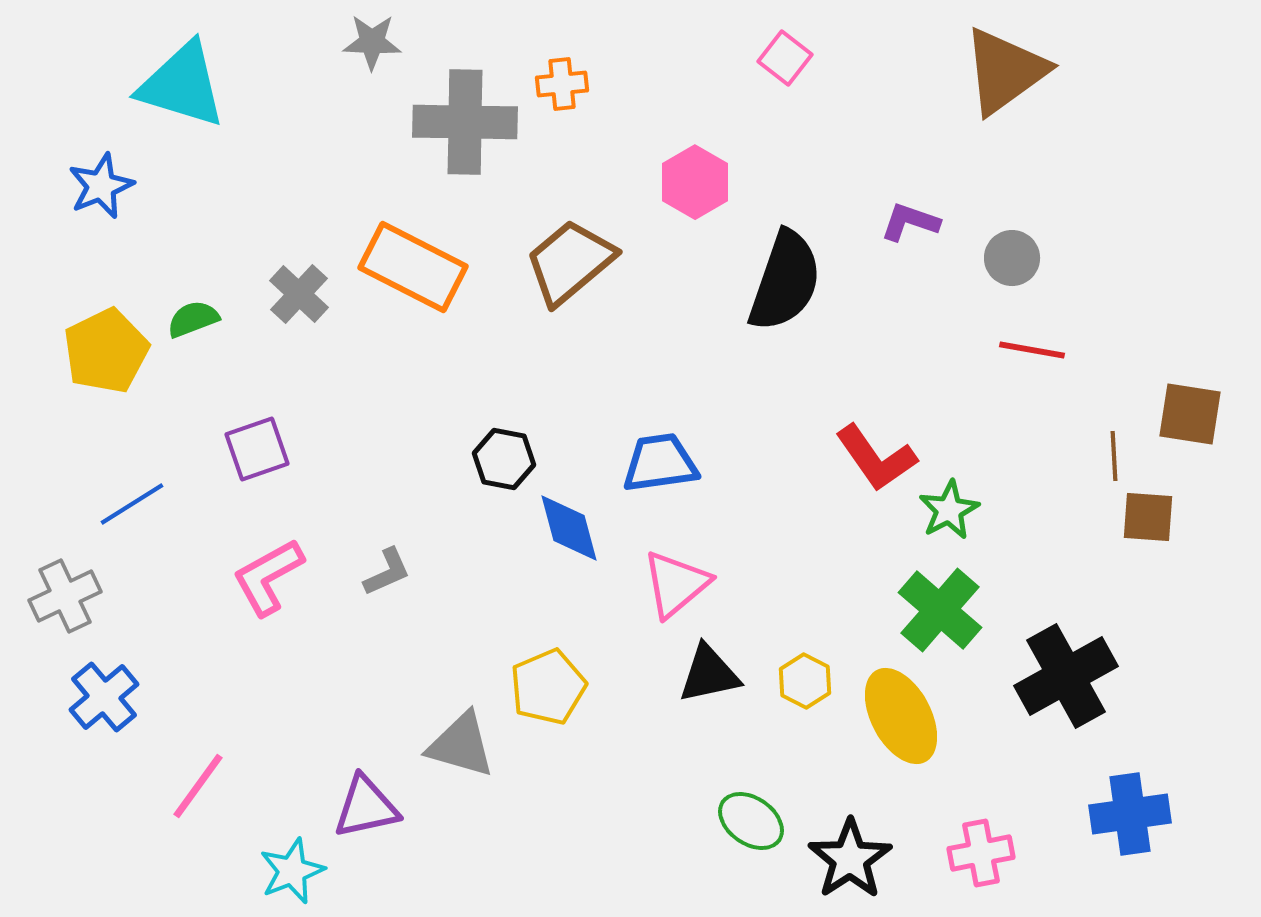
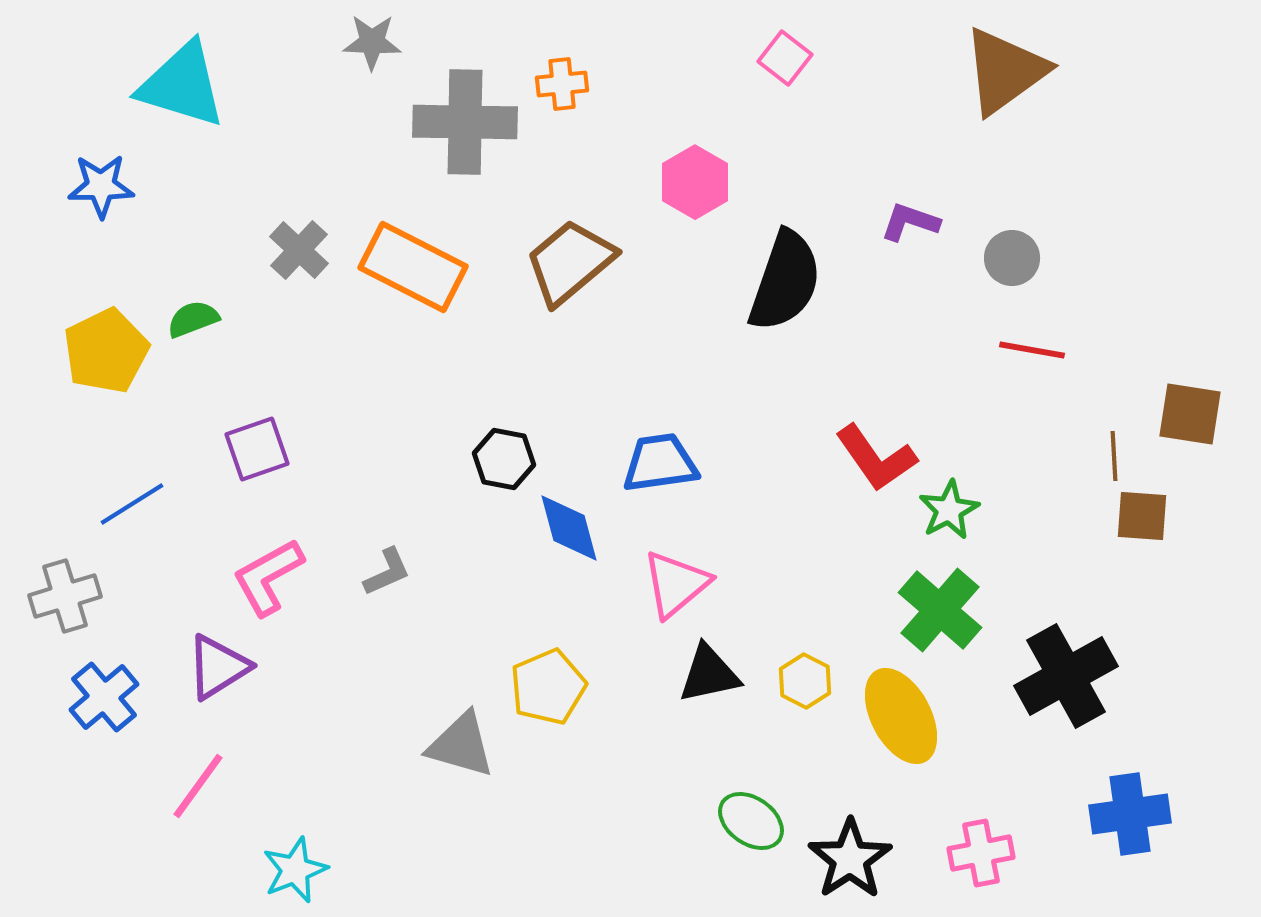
blue star at (101, 186): rotated 22 degrees clockwise
gray cross at (299, 294): moved 44 px up
brown square at (1148, 517): moved 6 px left, 1 px up
gray cross at (65, 596): rotated 8 degrees clockwise
purple triangle at (366, 807): moved 148 px left, 140 px up; rotated 20 degrees counterclockwise
cyan star at (292, 871): moved 3 px right, 1 px up
